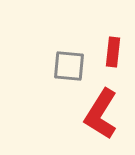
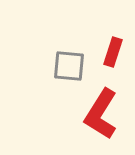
red rectangle: rotated 12 degrees clockwise
